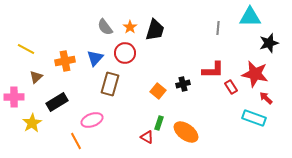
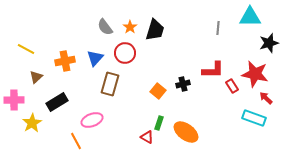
red rectangle: moved 1 px right, 1 px up
pink cross: moved 3 px down
